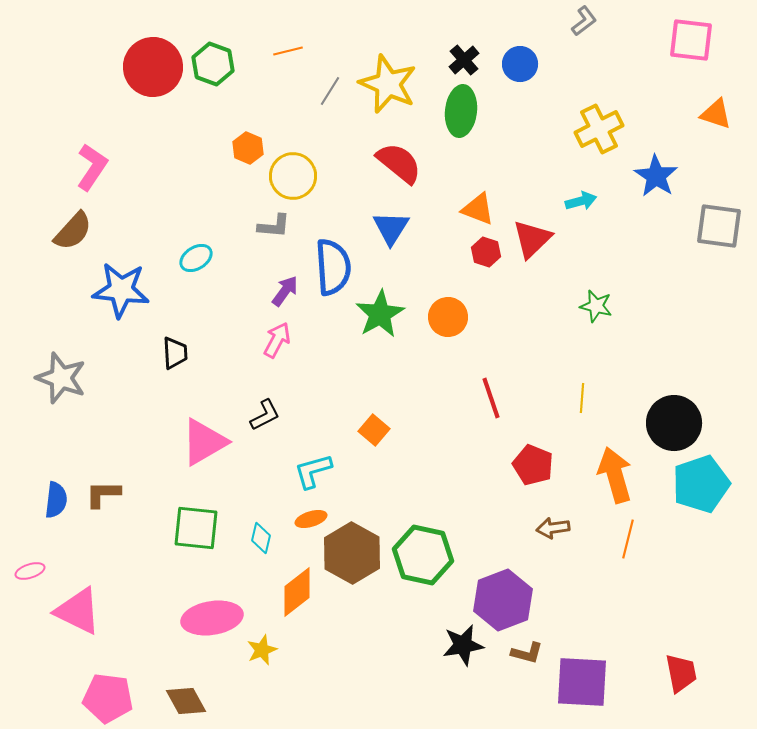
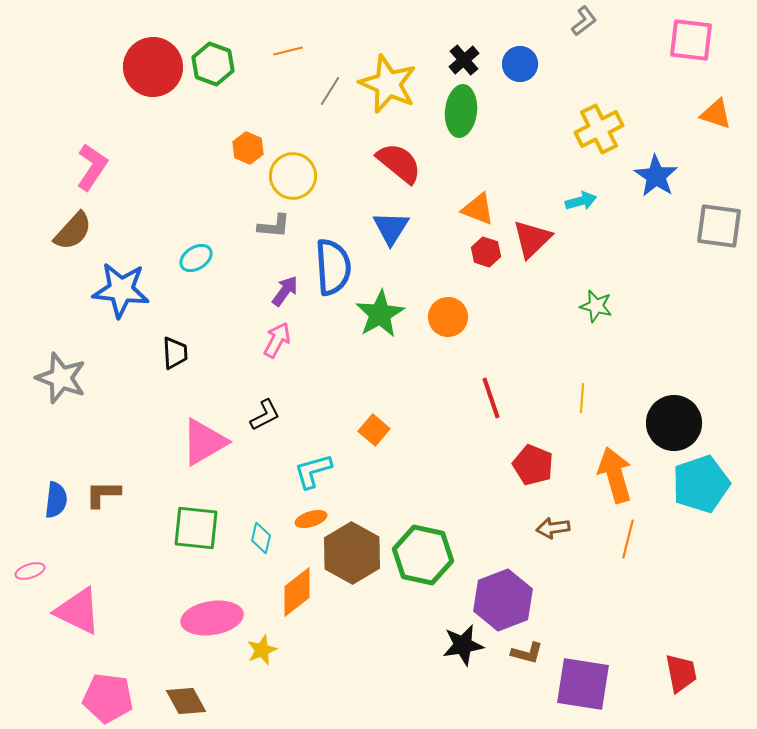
purple square at (582, 682): moved 1 px right, 2 px down; rotated 6 degrees clockwise
